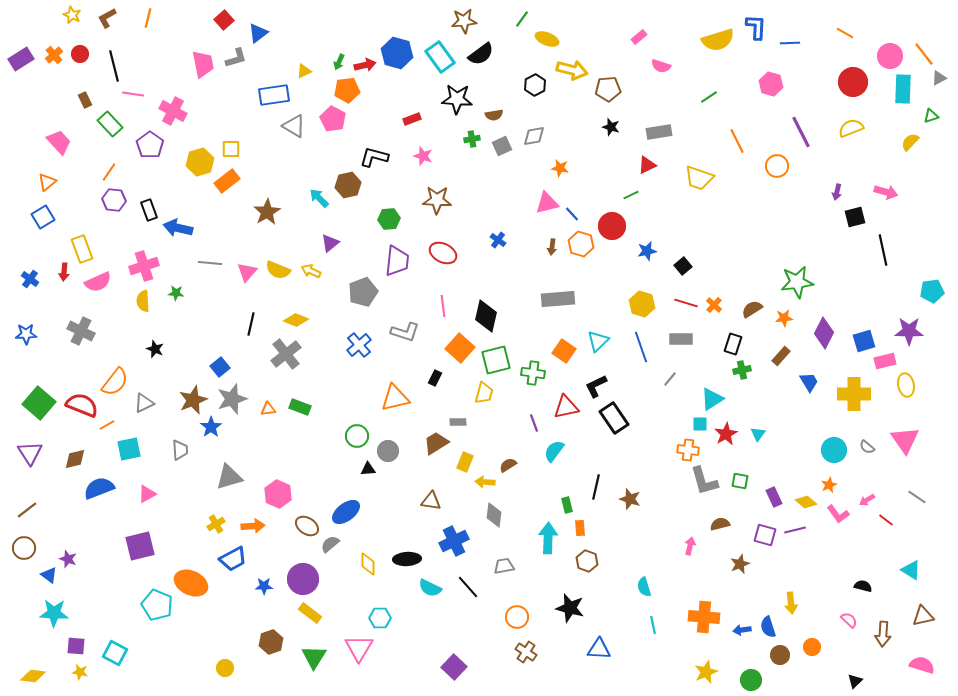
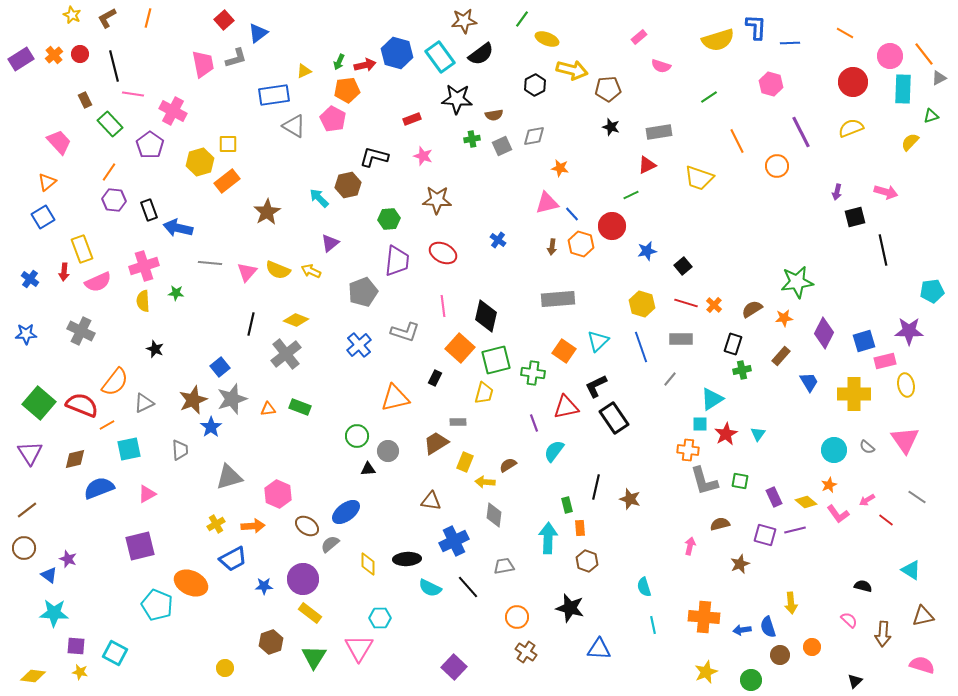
yellow square at (231, 149): moved 3 px left, 5 px up
